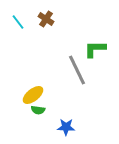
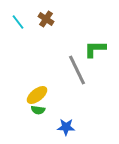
yellow ellipse: moved 4 px right
